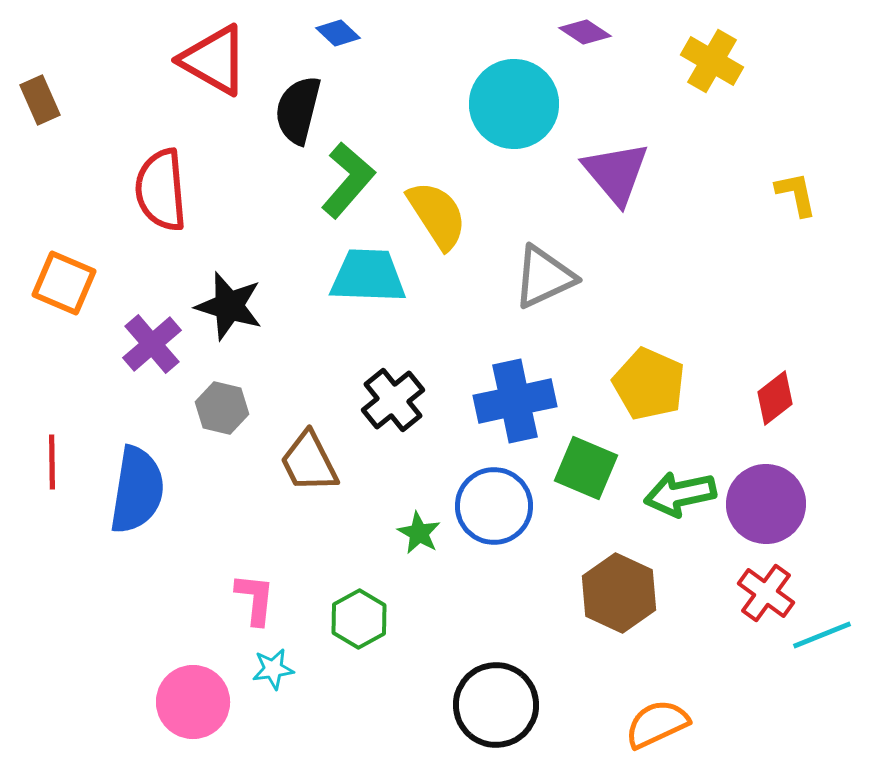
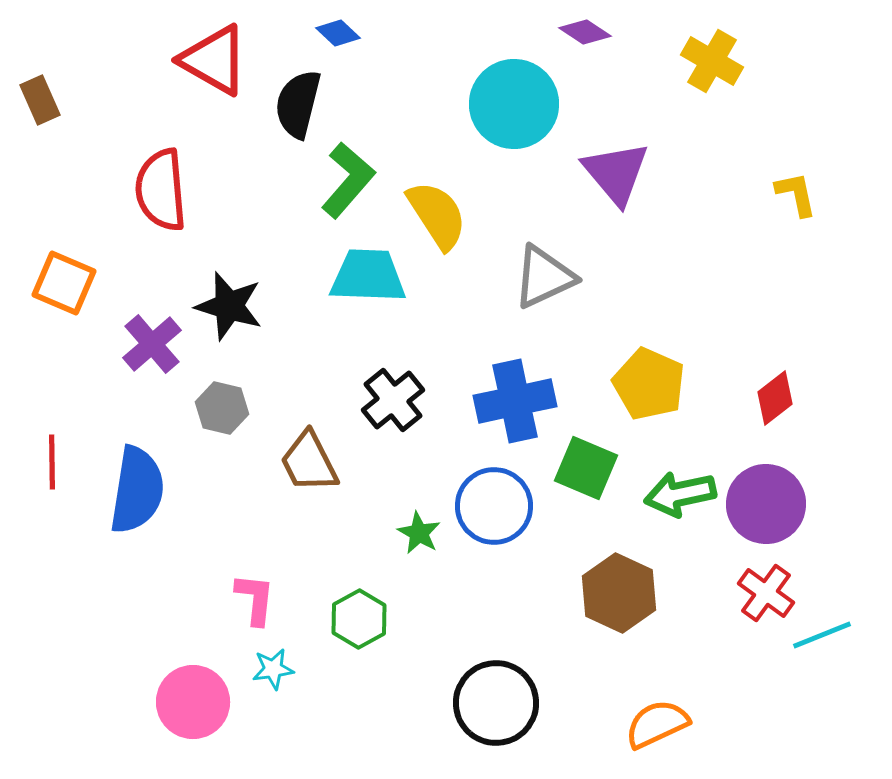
black semicircle: moved 6 px up
black circle: moved 2 px up
